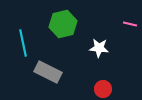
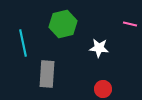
gray rectangle: moved 1 px left, 2 px down; rotated 68 degrees clockwise
